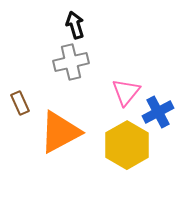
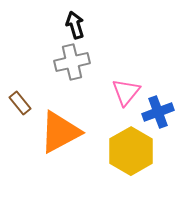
gray cross: moved 1 px right
brown rectangle: rotated 15 degrees counterclockwise
blue cross: rotated 8 degrees clockwise
yellow hexagon: moved 4 px right, 6 px down
